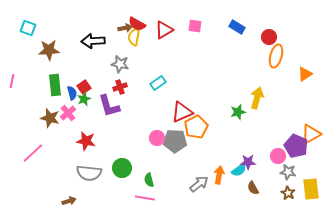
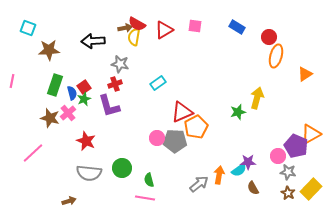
green rectangle at (55, 85): rotated 25 degrees clockwise
red cross at (120, 87): moved 5 px left, 3 px up
red star at (86, 141): rotated 12 degrees clockwise
yellow rectangle at (311, 189): rotated 50 degrees clockwise
